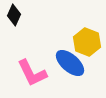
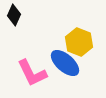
yellow hexagon: moved 8 px left
blue ellipse: moved 5 px left
